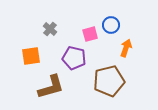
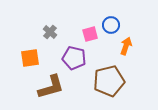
gray cross: moved 3 px down
orange arrow: moved 2 px up
orange square: moved 1 px left, 2 px down
